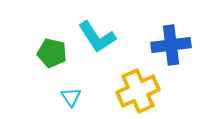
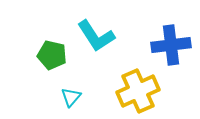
cyan L-shape: moved 1 px left, 1 px up
green pentagon: moved 2 px down
cyan triangle: rotated 15 degrees clockwise
